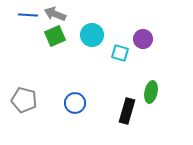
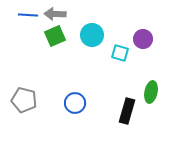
gray arrow: rotated 20 degrees counterclockwise
